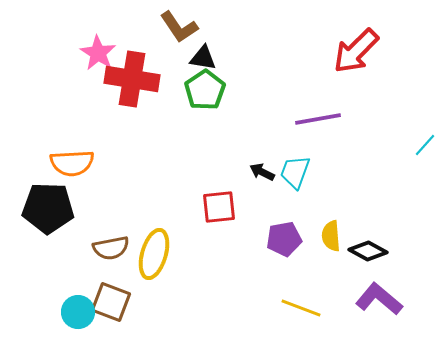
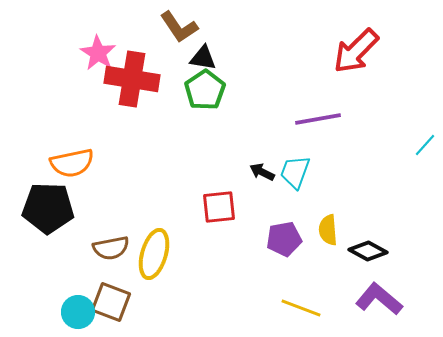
orange semicircle: rotated 9 degrees counterclockwise
yellow semicircle: moved 3 px left, 6 px up
